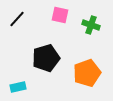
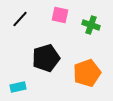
black line: moved 3 px right
